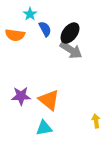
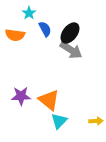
cyan star: moved 1 px left, 1 px up
yellow arrow: rotated 96 degrees clockwise
cyan triangle: moved 15 px right, 7 px up; rotated 36 degrees counterclockwise
